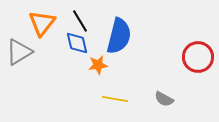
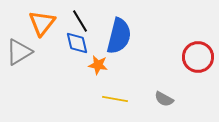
orange star: rotated 18 degrees clockwise
